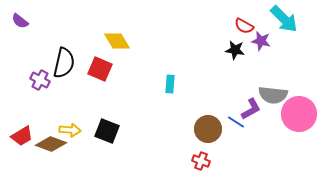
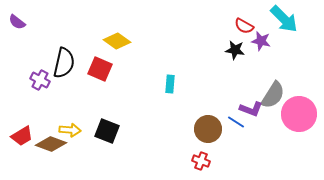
purple semicircle: moved 3 px left, 1 px down
yellow diamond: rotated 24 degrees counterclockwise
gray semicircle: rotated 64 degrees counterclockwise
purple L-shape: rotated 50 degrees clockwise
